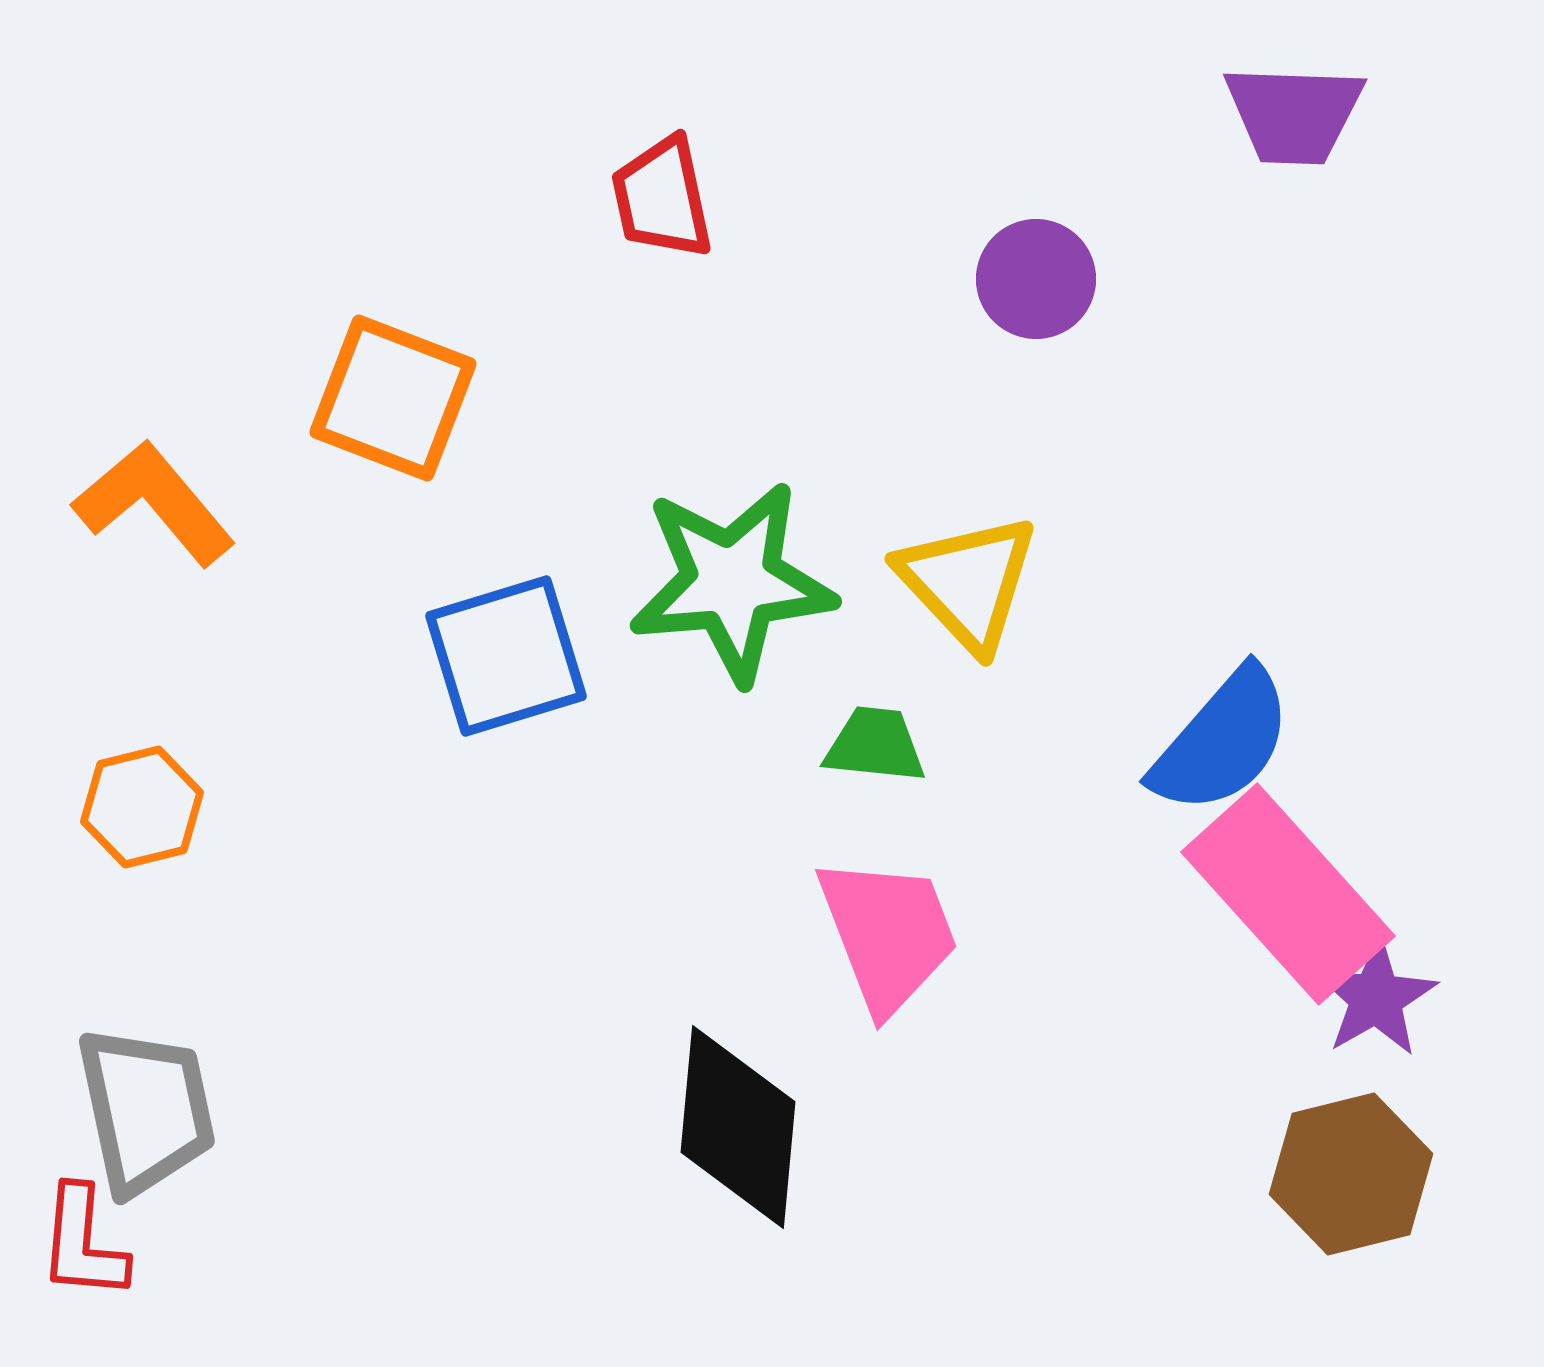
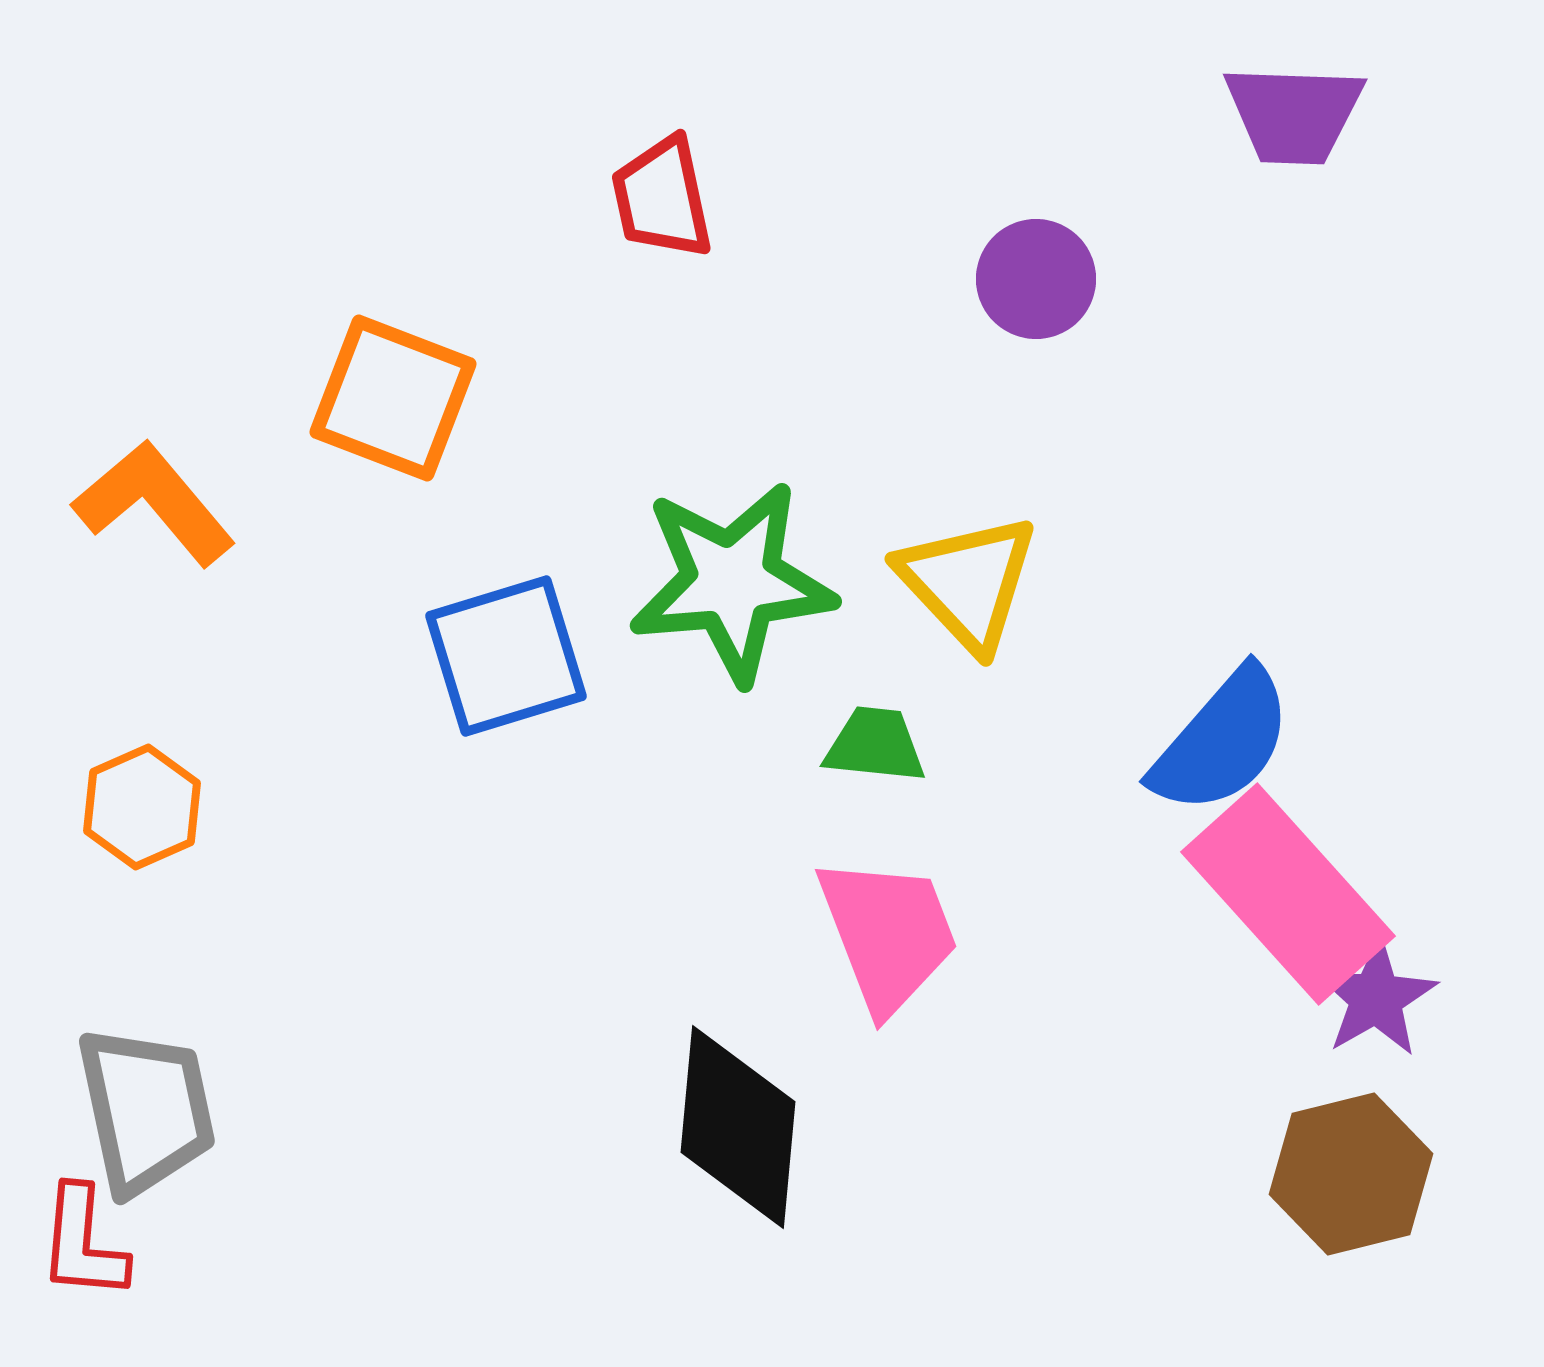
orange hexagon: rotated 10 degrees counterclockwise
